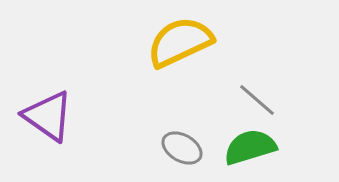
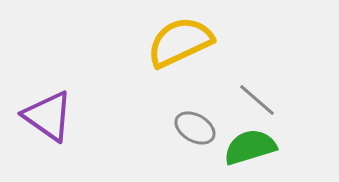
gray ellipse: moved 13 px right, 20 px up
